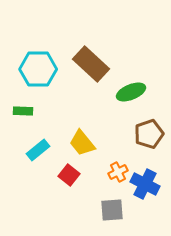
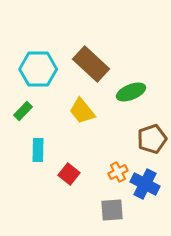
green rectangle: rotated 48 degrees counterclockwise
brown pentagon: moved 3 px right, 5 px down
yellow trapezoid: moved 32 px up
cyan rectangle: rotated 50 degrees counterclockwise
red square: moved 1 px up
